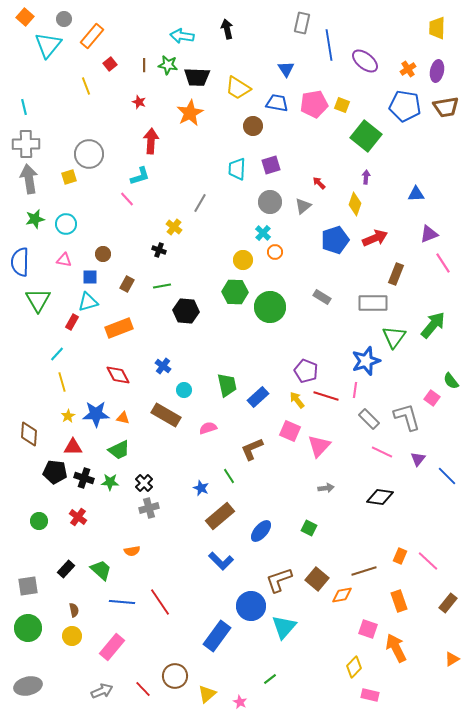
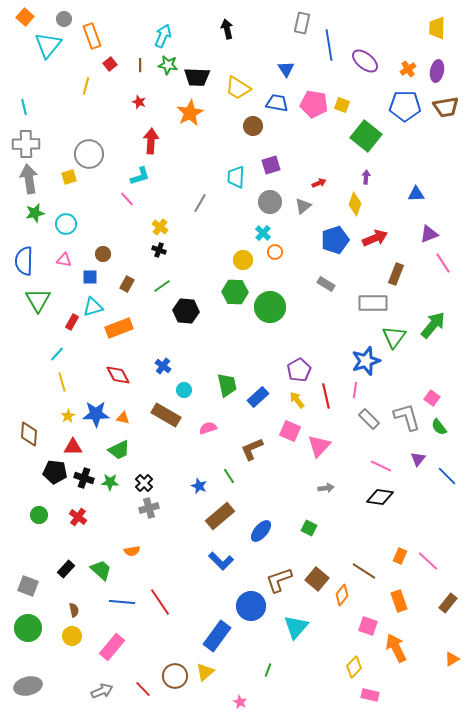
orange rectangle at (92, 36): rotated 60 degrees counterclockwise
cyan arrow at (182, 36): moved 19 px left; rotated 105 degrees clockwise
brown line at (144, 65): moved 4 px left
yellow line at (86, 86): rotated 36 degrees clockwise
pink pentagon at (314, 104): rotated 20 degrees clockwise
blue pentagon at (405, 106): rotated 8 degrees counterclockwise
cyan trapezoid at (237, 169): moved 1 px left, 8 px down
red arrow at (319, 183): rotated 112 degrees clockwise
green star at (35, 219): moved 6 px up
yellow cross at (174, 227): moved 14 px left
blue semicircle at (20, 262): moved 4 px right, 1 px up
green line at (162, 286): rotated 24 degrees counterclockwise
gray rectangle at (322, 297): moved 4 px right, 13 px up
cyan triangle at (88, 302): moved 5 px right, 5 px down
purple pentagon at (306, 371): moved 7 px left, 1 px up; rotated 20 degrees clockwise
green semicircle at (451, 381): moved 12 px left, 46 px down
red line at (326, 396): rotated 60 degrees clockwise
pink line at (382, 452): moved 1 px left, 14 px down
blue star at (201, 488): moved 2 px left, 2 px up
green circle at (39, 521): moved 6 px up
brown line at (364, 571): rotated 50 degrees clockwise
gray square at (28, 586): rotated 30 degrees clockwise
orange diamond at (342, 595): rotated 40 degrees counterclockwise
cyan triangle at (284, 627): moved 12 px right
pink square at (368, 629): moved 3 px up
green line at (270, 679): moved 2 px left, 9 px up; rotated 32 degrees counterclockwise
yellow triangle at (207, 694): moved 2 px left, 22 px up
